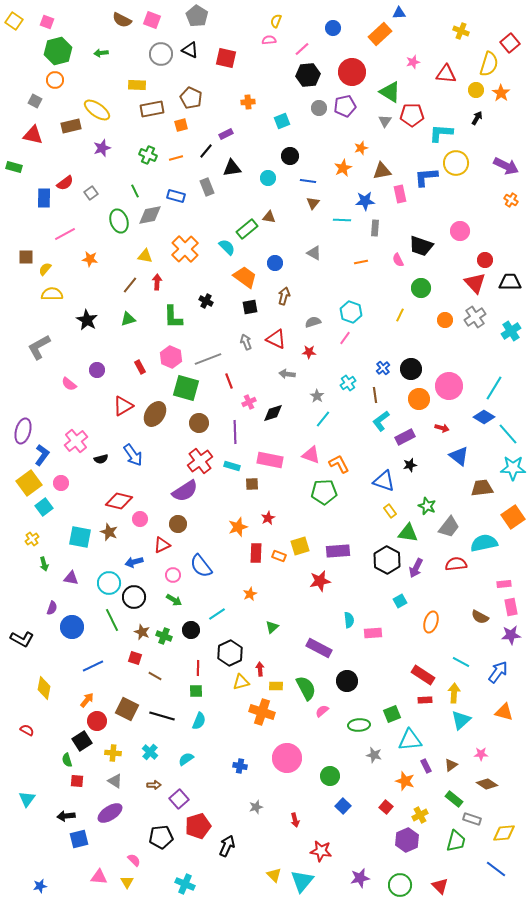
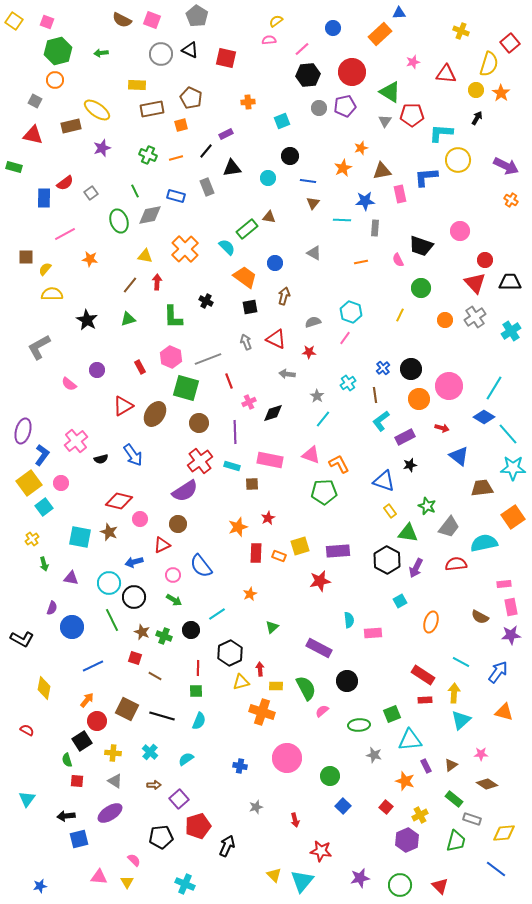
yellow semicircle at (276, 21): rotated 32 degrees clockwise
yellow circle at (456, 163): moved 2 px right, 3 px up
